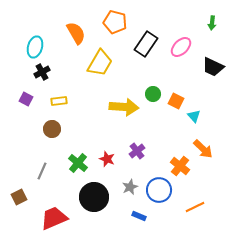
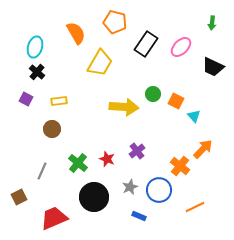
black cross: moved 5 px left; rotated 21 degrees counterclockwise
orange arrow: rotated 90 degrees counterclockwise
